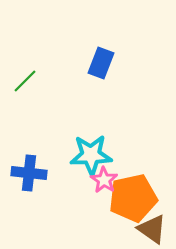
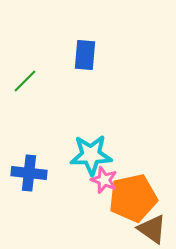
blue rectangle: moved 16 px left, 8 px up; rotated 16 degrees counterclockwise
pink star: rotated 12 degrees counterclockwise
